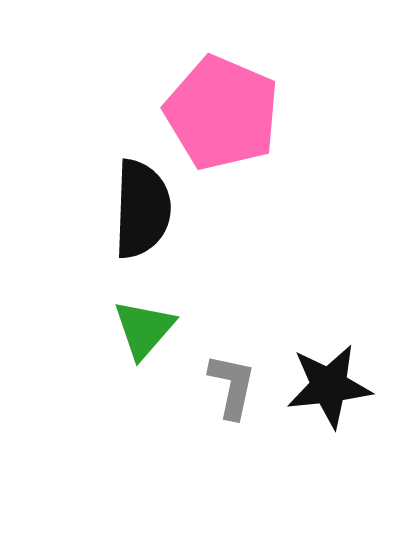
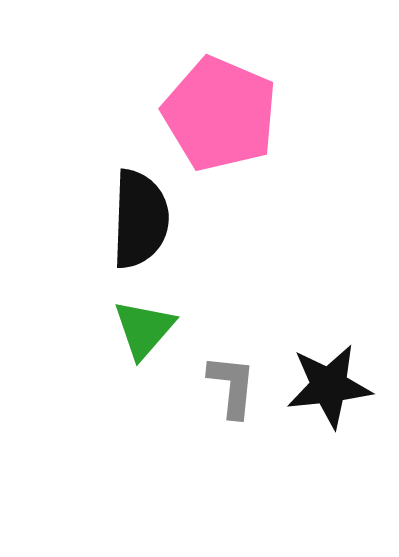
pink pentagon: moved 2 px left, 1 px down
black semicircle: moved 2 px left, 10 px down
gray L-shape: rotated 6 degrees counterclockwise
